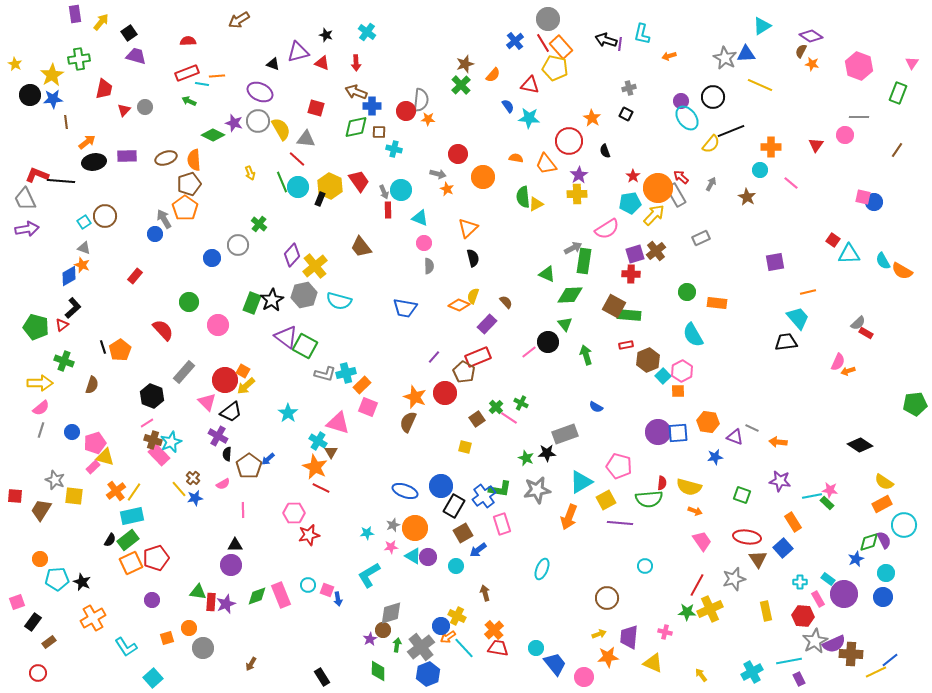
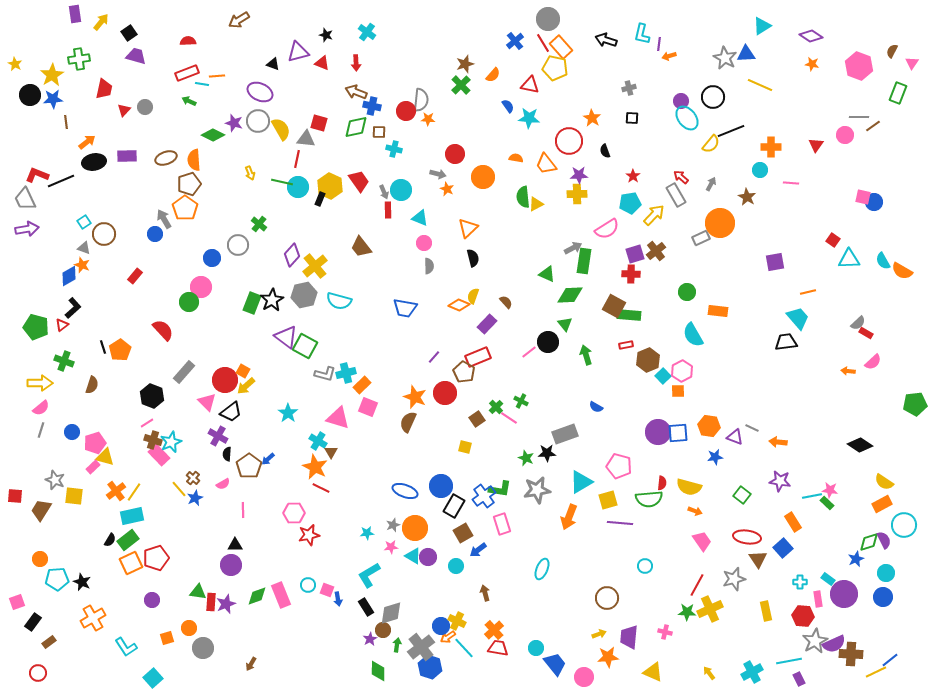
purple line at (620, 44): moved 39 px right
brown semicircle at (801, 51): moved 91 px right
blue cross at (372, 106): rotated 12 degrees clockwise
red square at (316, 108): moved 3 px right, 15 px down
black square at (626, 114): moved 6 px right, 4 px down; rotated 24 degrees counterclockwise
brown line at (897, 150): moved 24 px left, 24 px up; rotated 21 degrees clockwise
red circle at (458, 154): moved 3 px left
red line at (297, 159): rotated 60 degrees clockwise
purple star at (579, 175): rotated 30 degrees clockwise
black line at (61, 181): rotated 28 degrees counterclockwise
green line at (282, 182): rotated 55 degrees counterclockwise
pink line at (791, 183): rotated 35 degrees counterclockwise
orange circle at (658, 188): moved 62 px right, 35 px down
brown circle at (105, 216): moved 1 px left, 18 px down
cyan triangle at (849, 254): moved 5 px down
orange rectangle at (717, 303): moved 1 px right, 8 px down
pink circle at (218, 325): moved 17 px left, 38 px up
pink semicircle at (838, 362): moved 35 px right; rotated 24 degrees clockwise
orange arrow at (848, 371): rotated 24 degrees clockwise
green cross at (521, 403): moved 2 px up
orange hexagon at (708, 422): moved 1 px right, 4 px down
pink triangle at (338, 423): moved 5 px up
green square at (742, 495): rotated 18 degrees clockwise
blue star at (195, 498): rotated 14 degrees counterclockwise
yellow square at (606, 500): moved 2 px right; rotated 12 degrees clockwise
pink rectangle at (818, 599): rotated 21 degrees clockwise
yellow cross at (457, 616): moved 5 px down
yellow triangle at (653, 663): moved 9 px down
blue hexagon at (428, 674): moved 2 px right, 7 px up; rotated 20 degrees counterclockwise
yellow arrow at (701, 675): moved 8 px right, 2 px up
black rectangle at (322, 677): moved 44 px right, 70 px up
